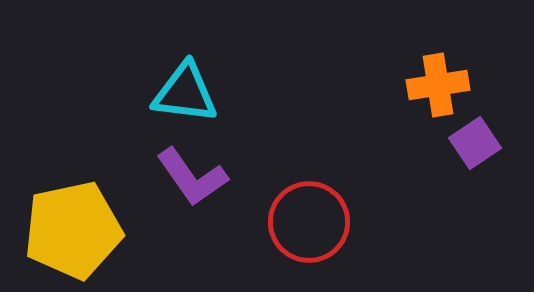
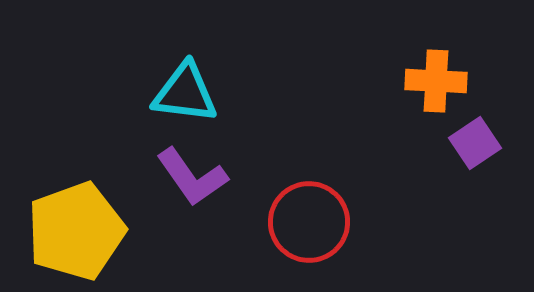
orange cross: moved 2 px left, 4 px up; rotated 12 degrees clockwise
yellow pentagon: moved 3 px right, 1 px down; rotated 8 degrees counterclockwise
